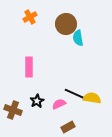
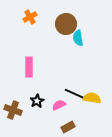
pink semicircle: moved 1 px down
